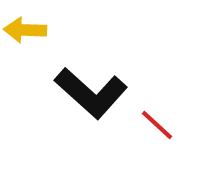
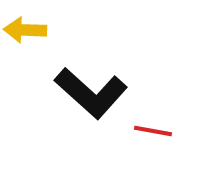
red line: moved 4 px left, 6 px down; rotated 33 degrees counterclockwise
